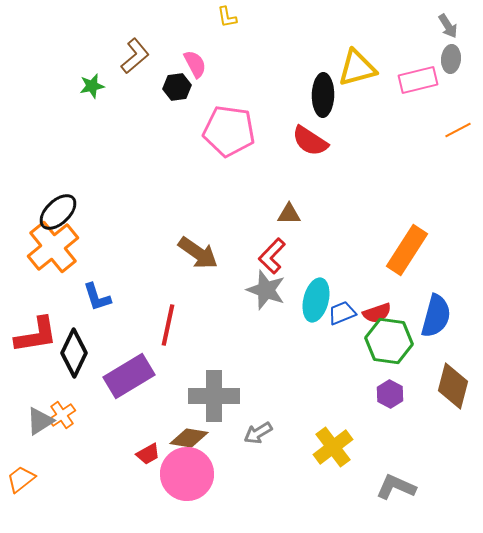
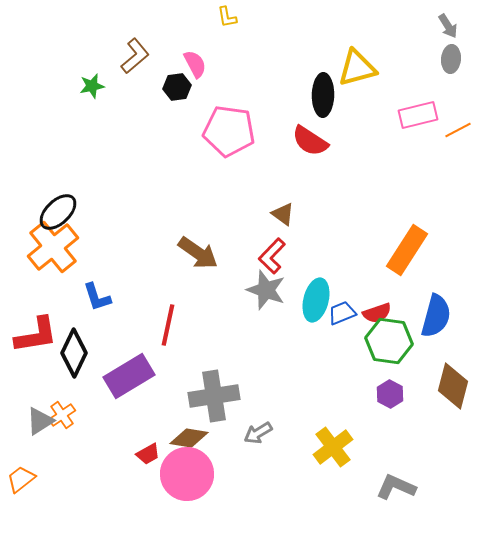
pink rectangle at (418, 80): moved 35 px down
brown triangle at (289, 214): moved 6 px left; rotated 35 degrees clockwise
gray cross at (214, 396): rotated 9 degrees counterclockwise
